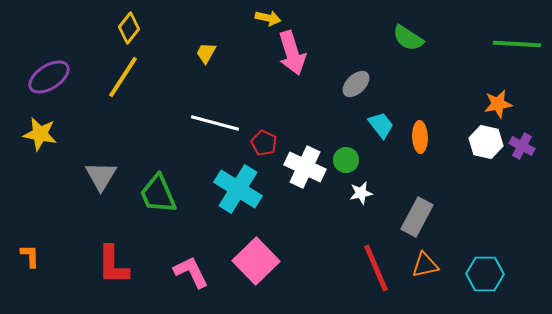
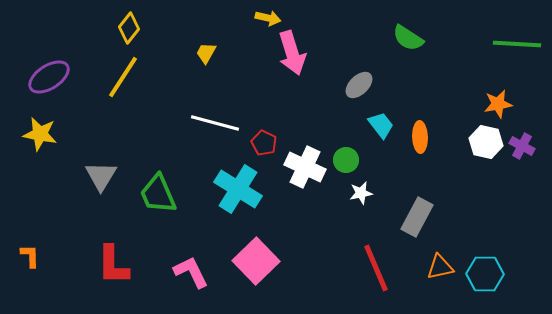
gray ellipse: moved 3 px right, 1 px down
orange triangle: moved 15 px right, 2 px down
